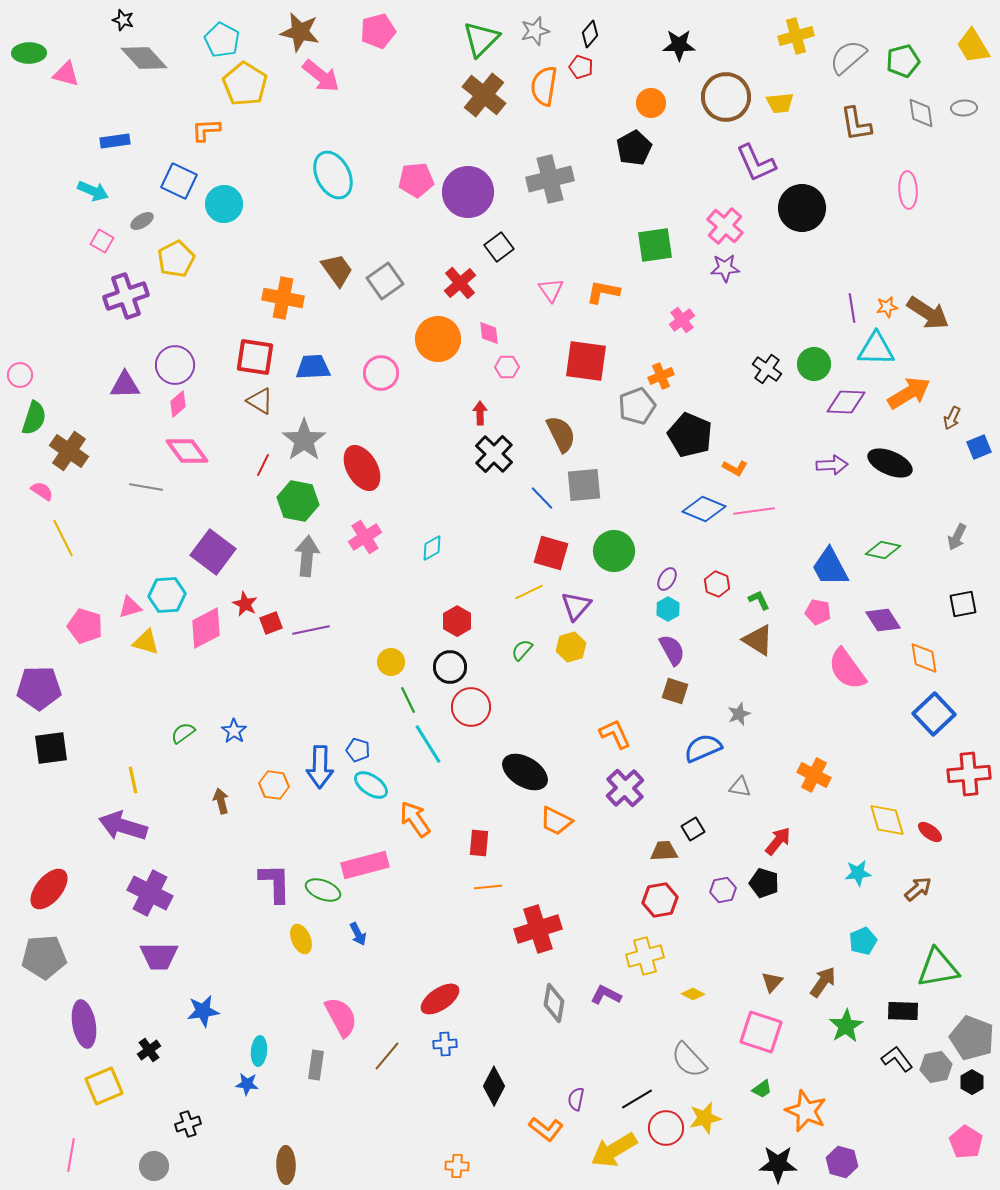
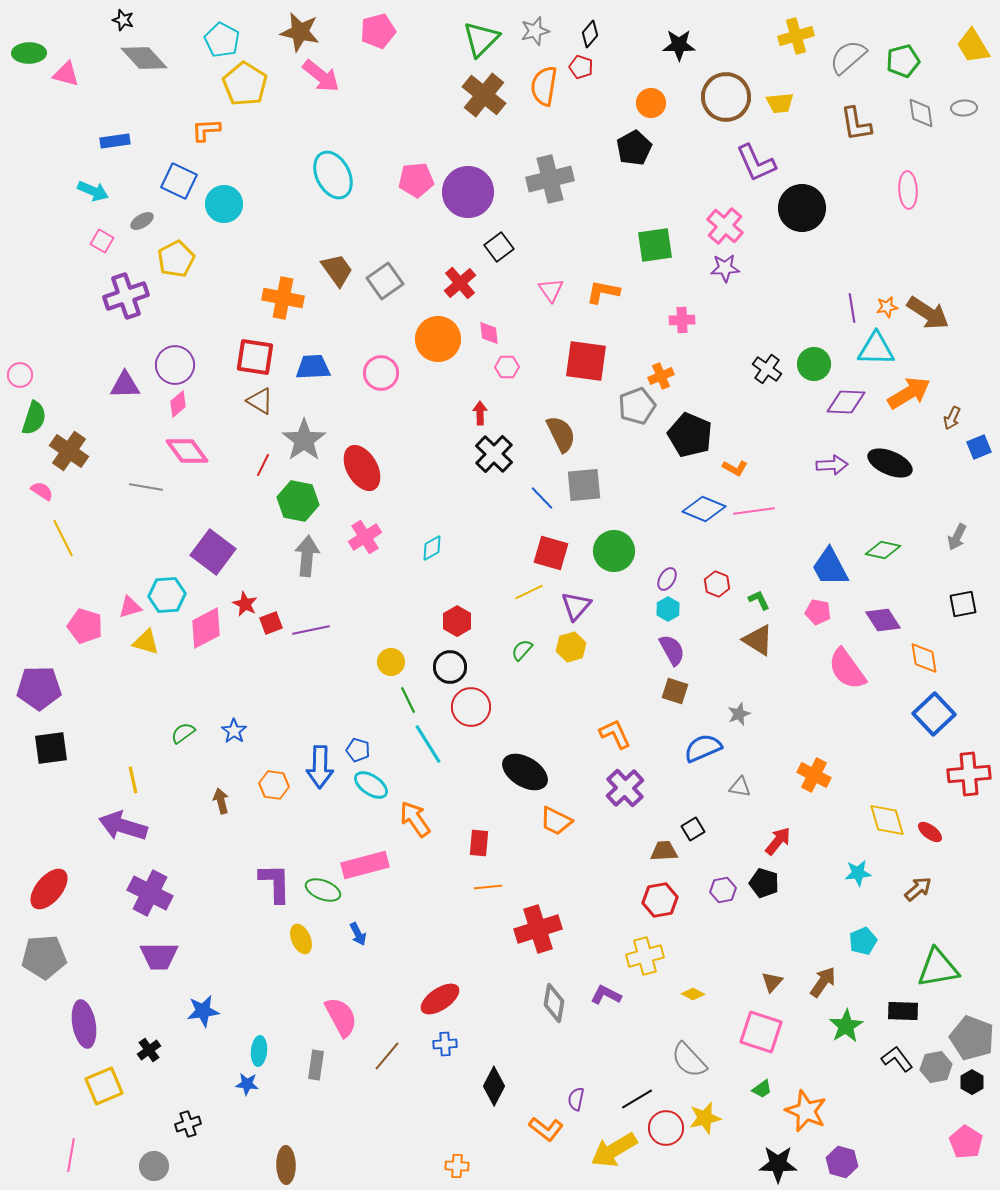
pink cross at (682, 320): rotated 35 degrees clockwise
